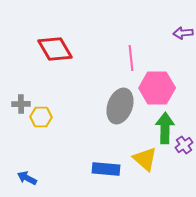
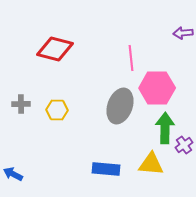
red diamond: rotated 45 degrees counterclockwise
yellow hexagon: moved 16 px right, 7 px up
yellow triangle: moved 6 px right, 5 px down; rotated 36 degrees counterclockwise
blue arrow: moved 14 px left, 4 px up
